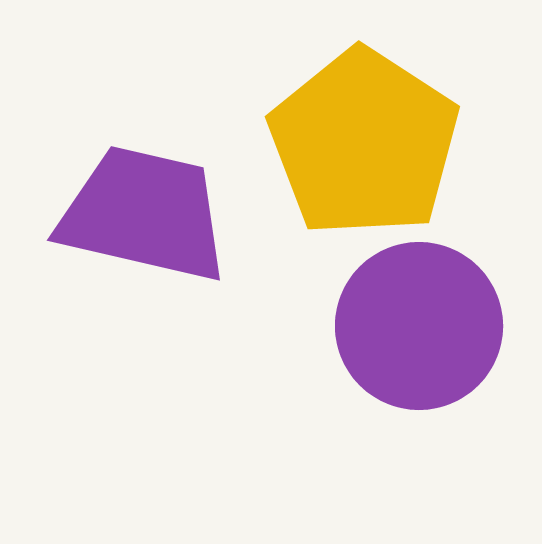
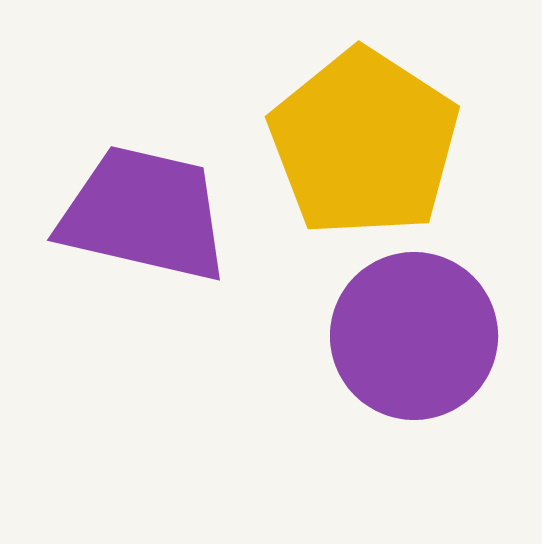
purple circle: moved 5 px left, 10 px down
